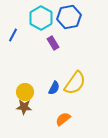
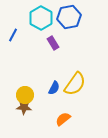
yellow semicircle: moved 1 px down
yellow circle: moved 3 px down
